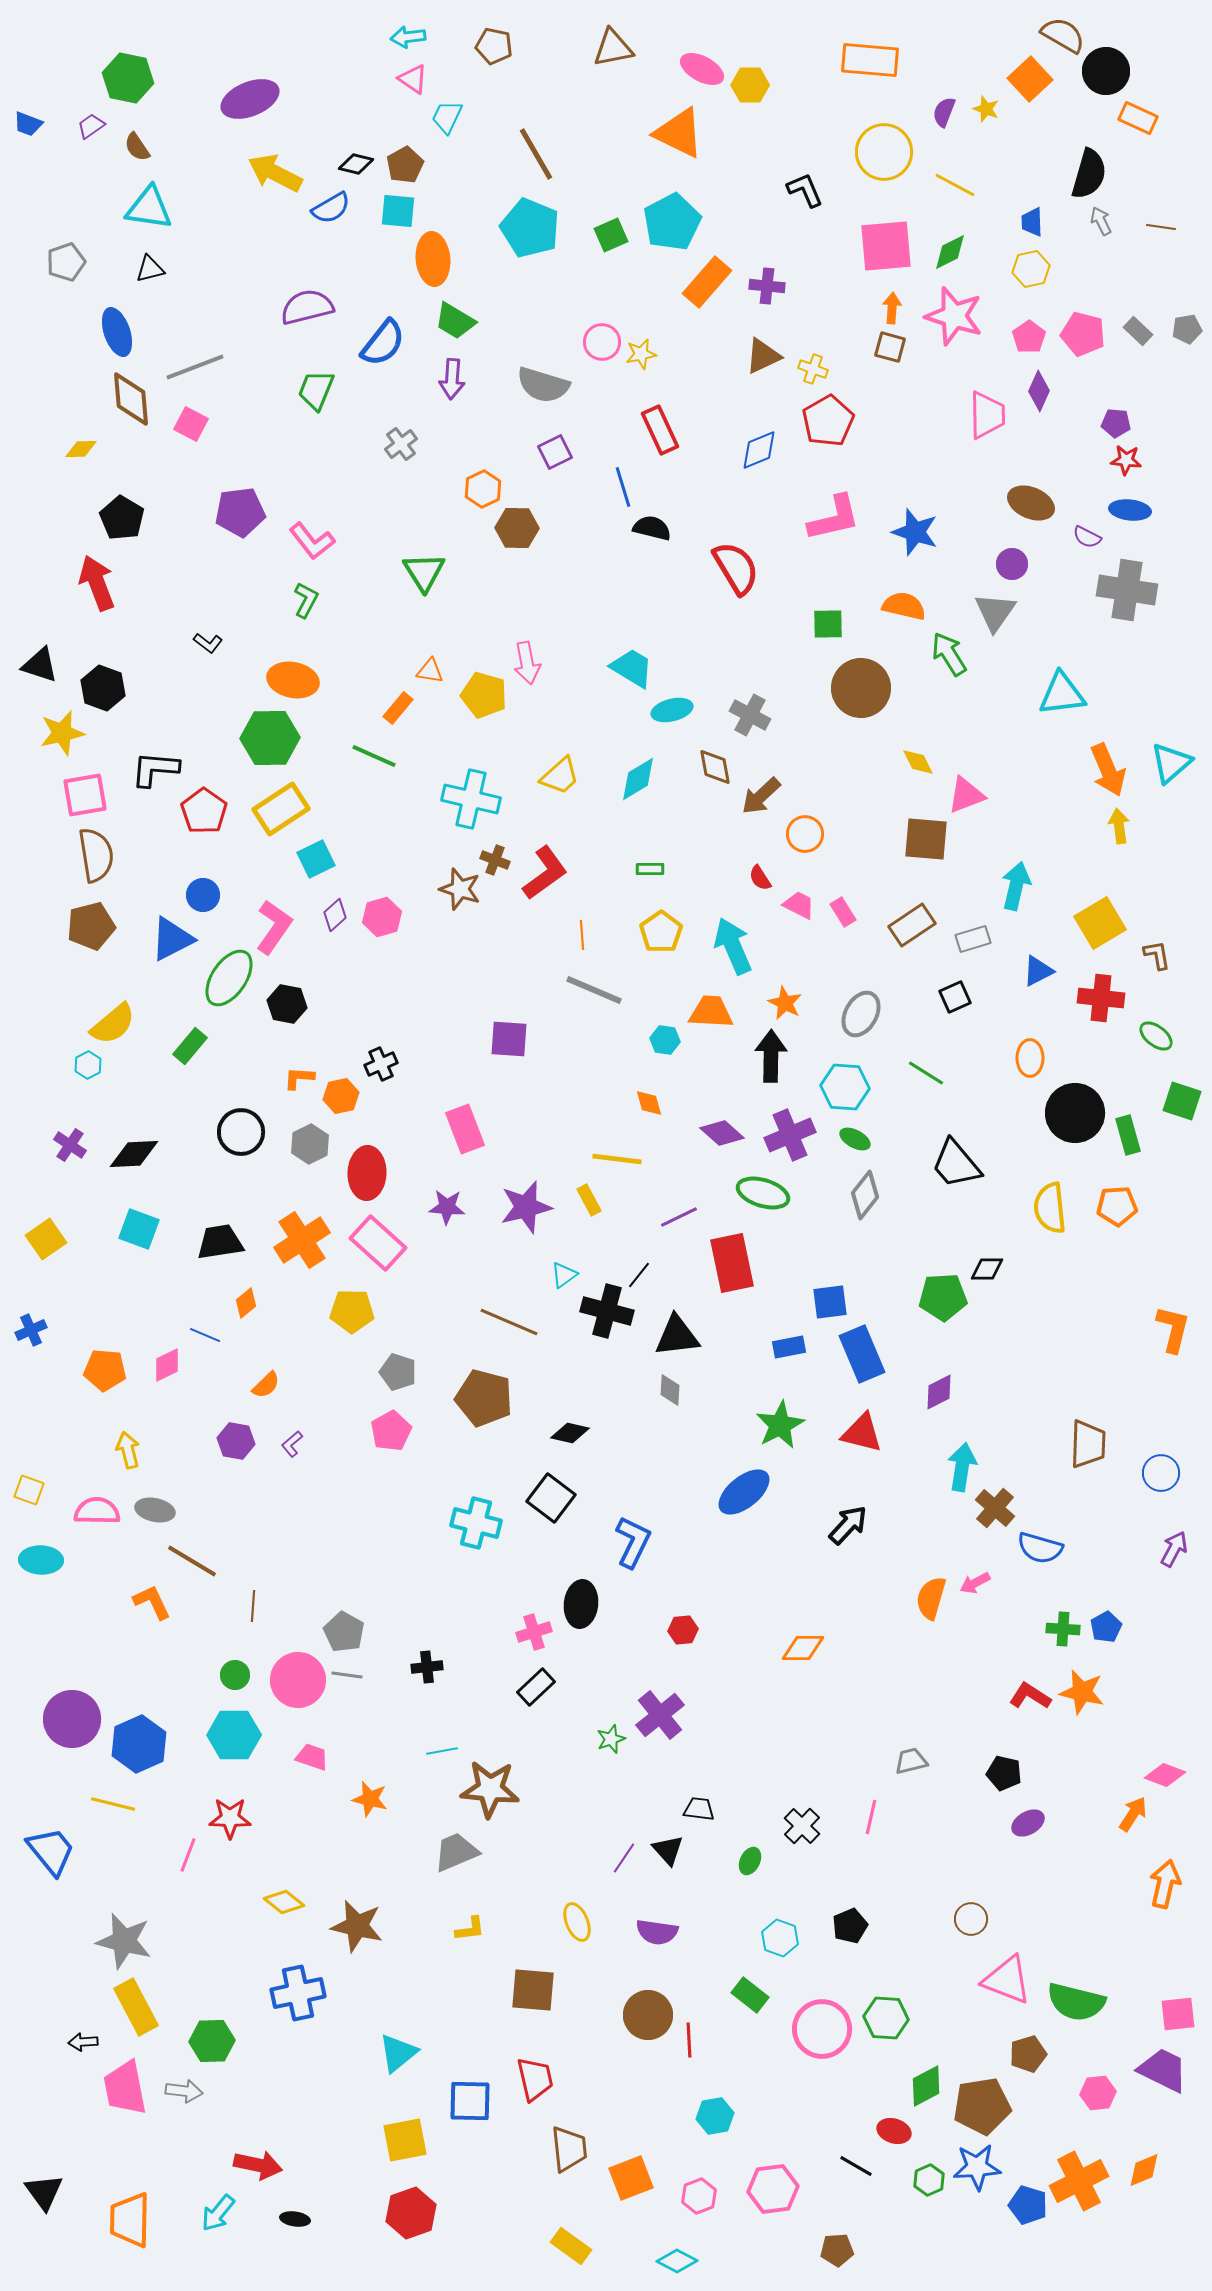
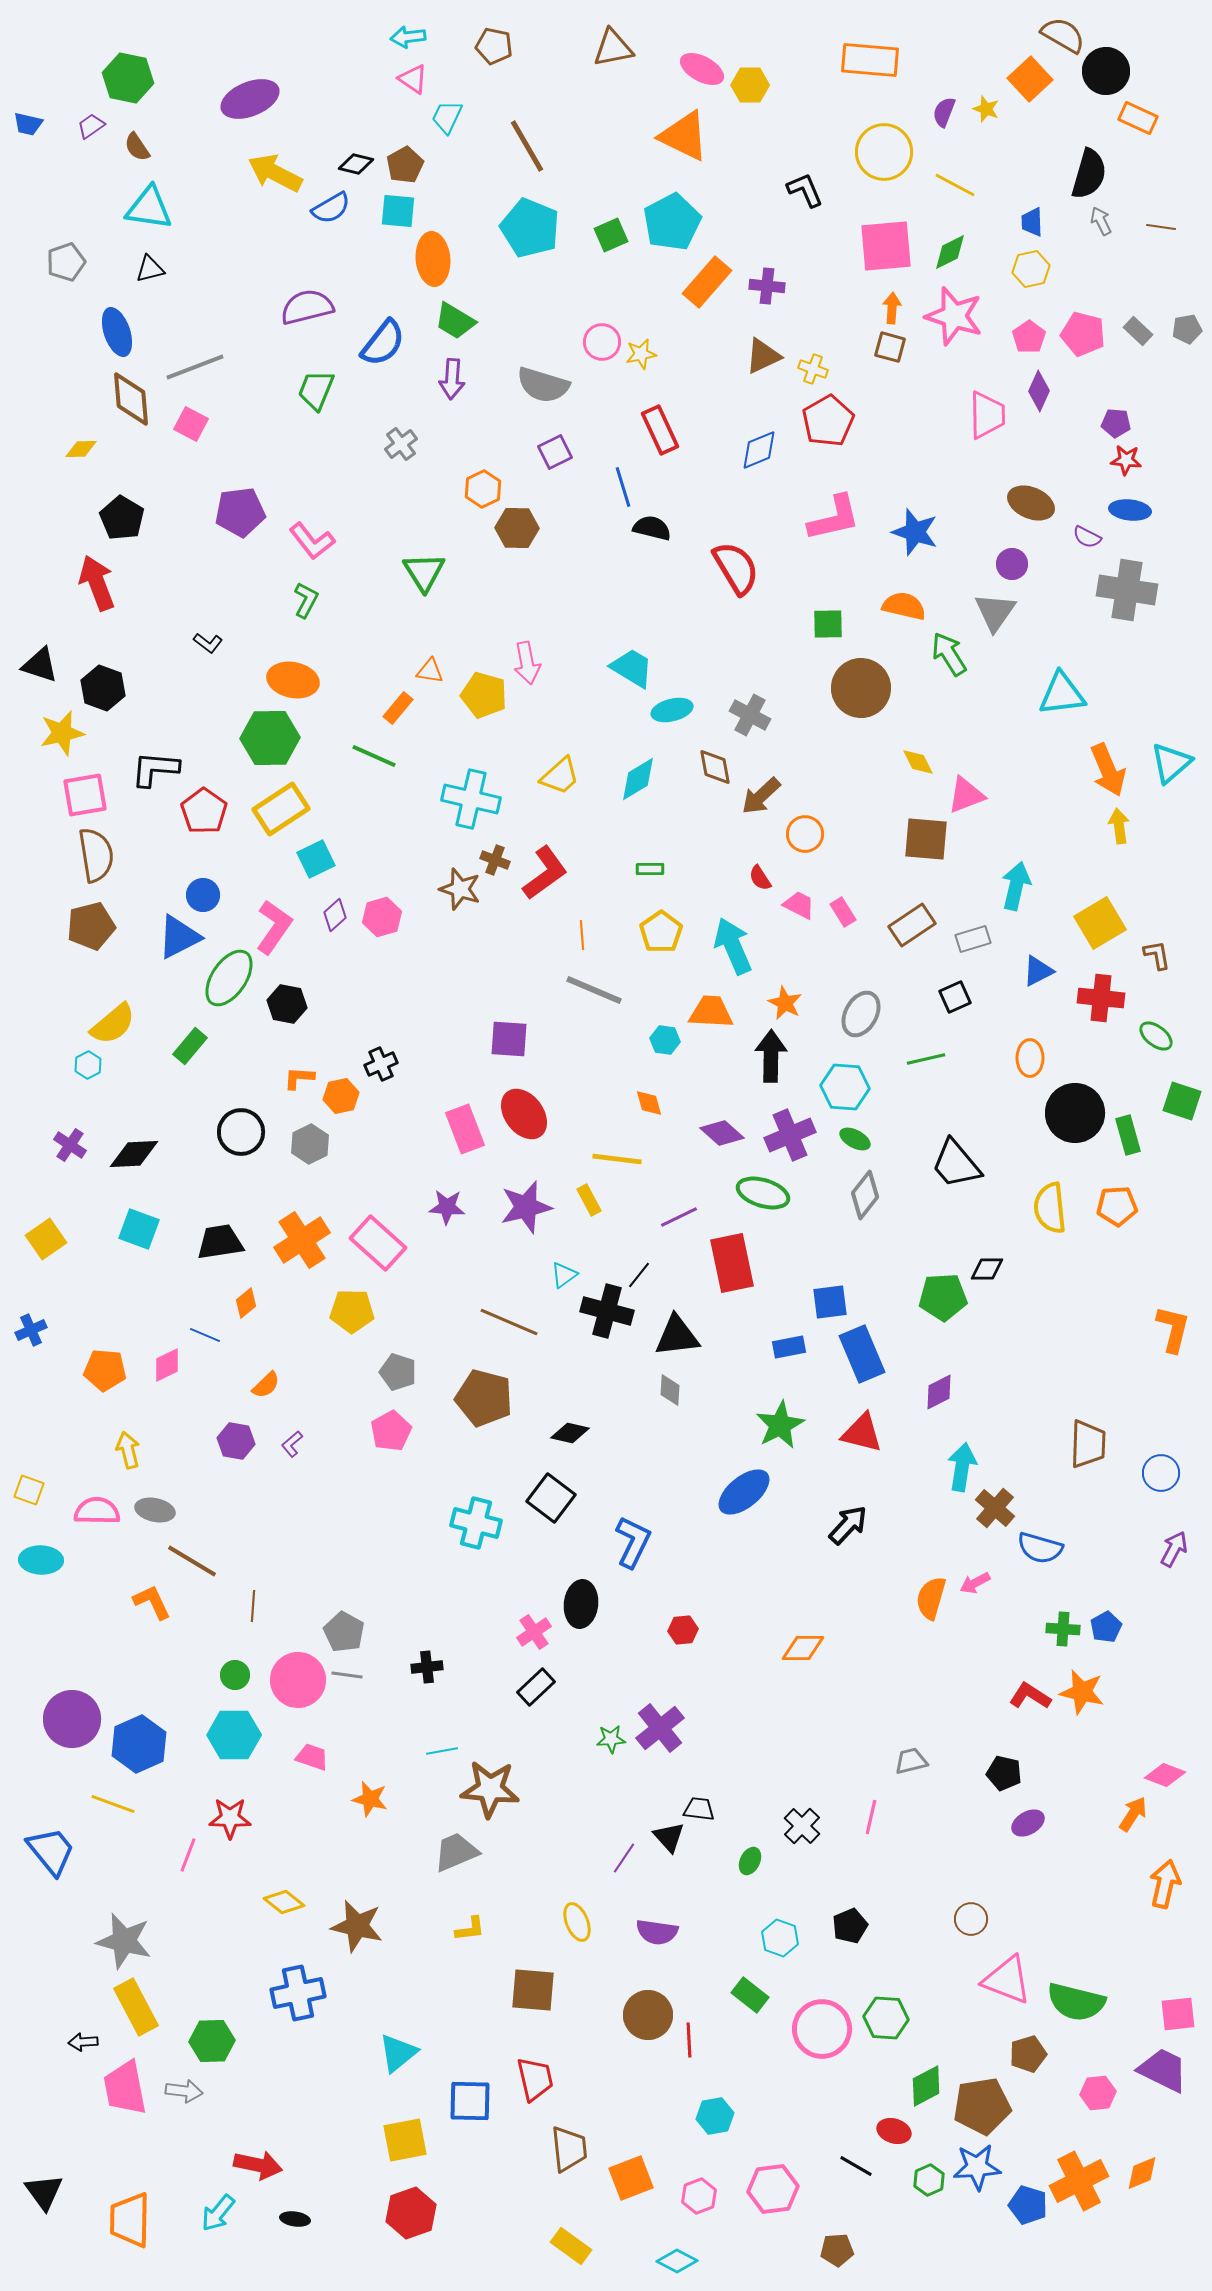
blue trapezoid at (28, 124): rotated 8 degrees counterclockwise
orange triangle at (679, 133): moved 5 px right, 3 px down
brown line at (536, 154): moved 9 px left, 8 px up
blue triangle at (172, 939): moved 7 px right, 2 px up
green line at (926, 1073): moved 14 px up; rotated 45 degrees counterclockwise
red ellipse at (367, 1173): moved 157 px right, 59 px up; rotated 39 degrees counterclockwise
pink cross at (534, 1632): rotated 16 degrees counterclockwise
purple cross at (660, 1715): moved 13 px down
green star at (611, 1739): rotated 16 degrees clockwise
yellow line at (113, 1804): rotated 6 degrees clockwise
black triangle at (668, 1850): moved 1 px right, 13 px up
orange diamond at (1144, 2170): moved 2 px left, 3 px down
